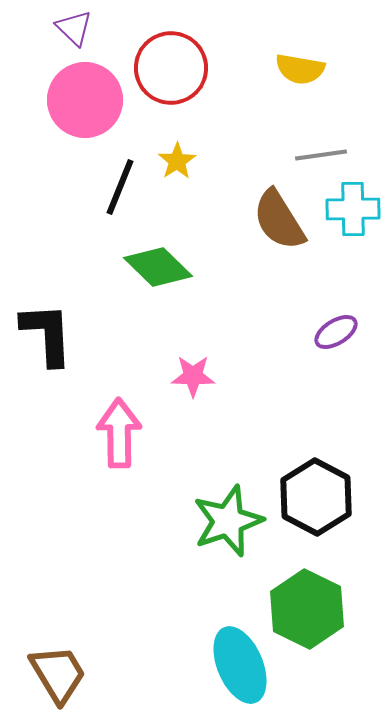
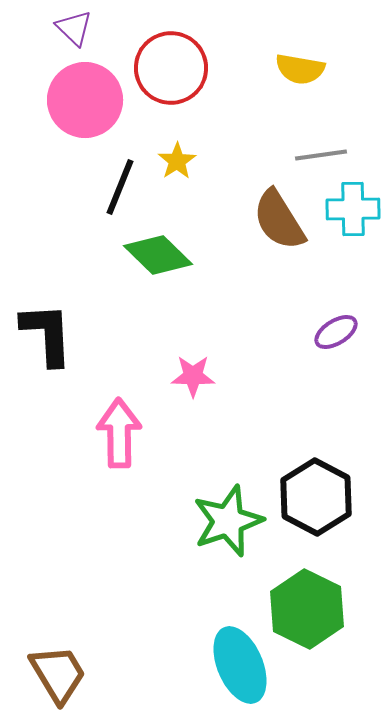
green diamond: moved 12 px up
